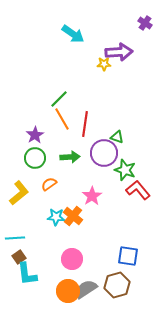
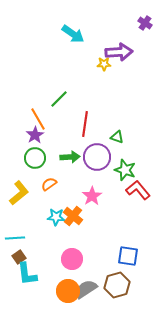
orange line: moved 24 px left
purple circle: moved 7 px left, 4 px down
